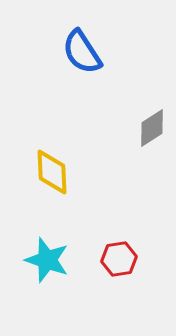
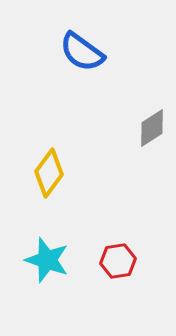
blue semicircle: rotated 21 degrees counterclockwise
yellow diamond: moved 3 px left, 1 px down; rotated 39 degrees clockwise
red hexagon: moved 1 px left, 2 px down
